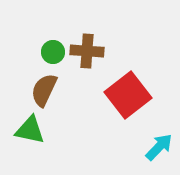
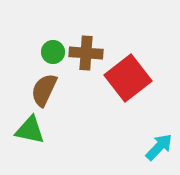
brown cross: moved 1 px left, 2 px down
red square: moved 17 px up
